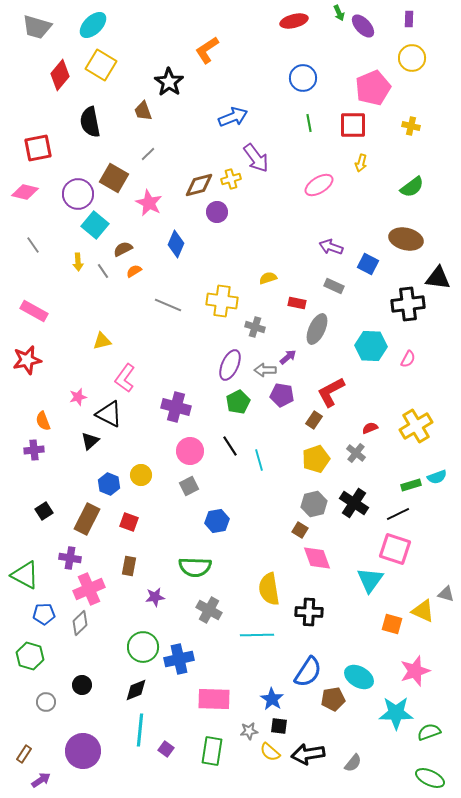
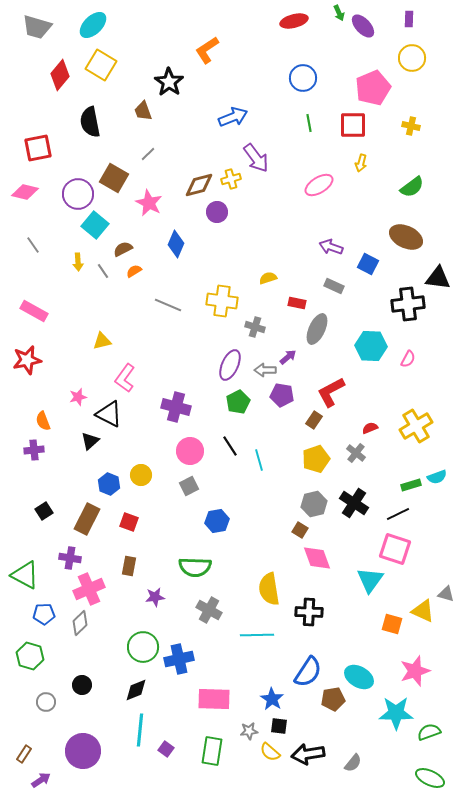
brown ellipse at (406, 239): moved 2 px up; rotated 12 degrees clockwise
